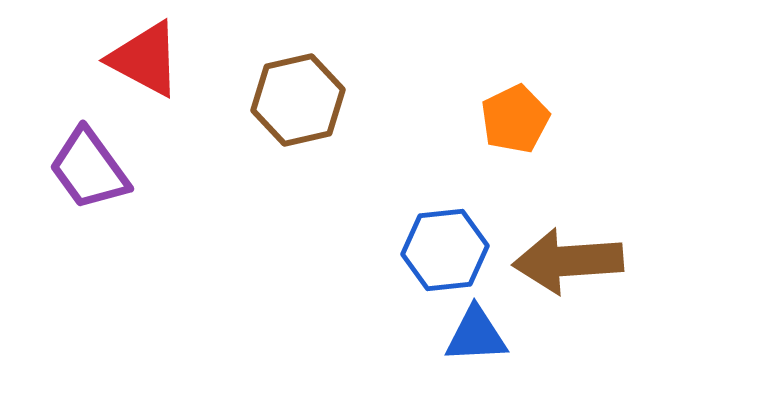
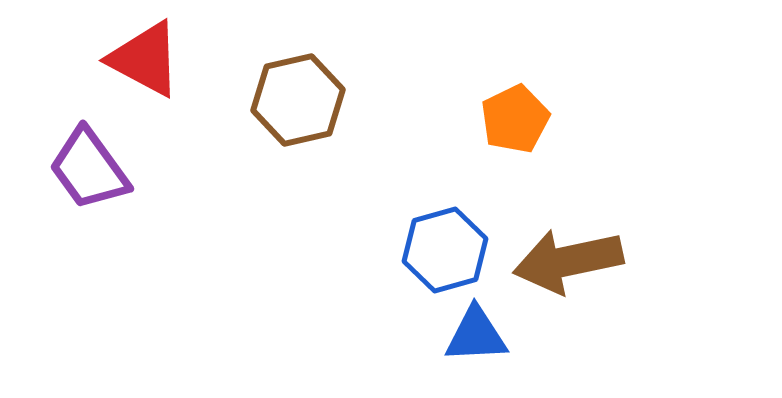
blue hexagon: rotated 10 degrees counterclockwise
brown arrow: rotated 8 degrees counterclockwise
